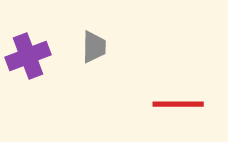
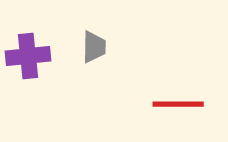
purple cross: rotated 15 degrees clockwise
